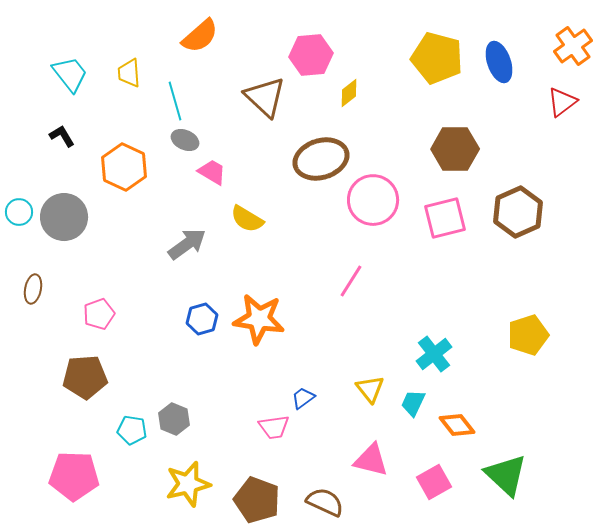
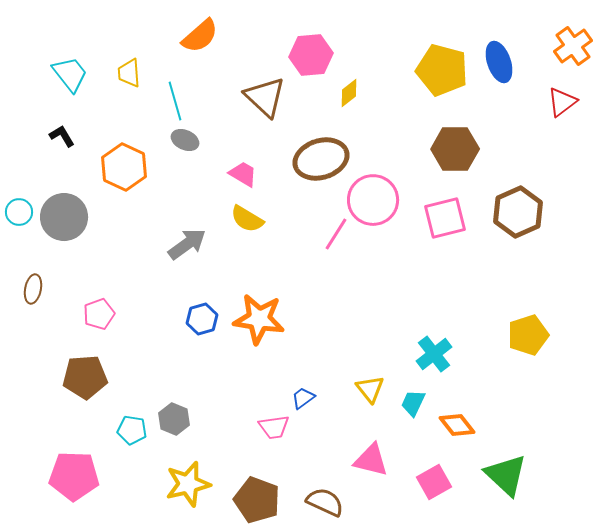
yellow pentagon at (437, 58): moved 5 px right, 12 px down
pink trapezoid at (212, 172): moved 31 px right, 2 px down
pink line at (351, 281): moved 15 px left, 47 px up
